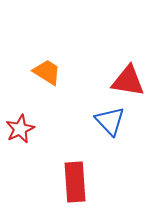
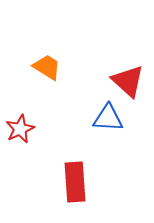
orange trapezoid: moved 5 px up
red triangle: rotated 33 degrees clockwise
blue triangle: moved 2 px left, 3 px up; rotated 44 degrees counterclockwise
